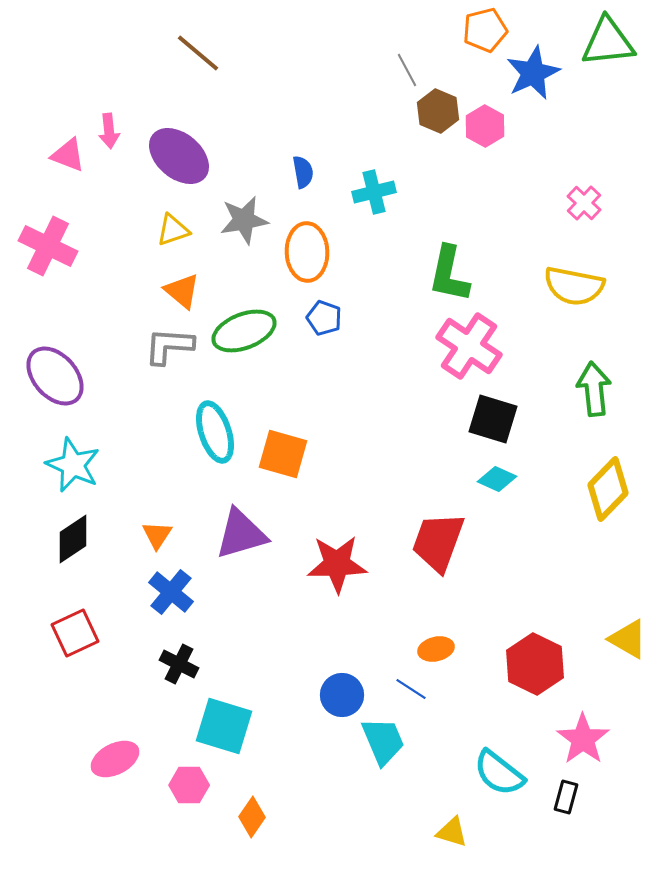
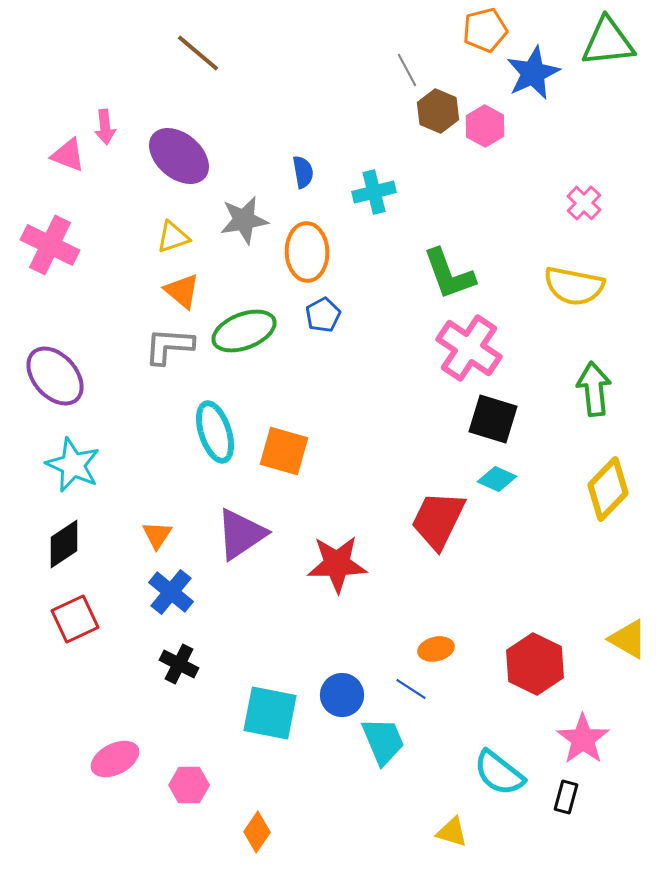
pink arrow at (109, 131): moved 4 px left, 4 px up
yellow triangle at (173, 230): moved 7 px down
pink cross at (48, 246): moved 2 px right, 1 px up
green L-shape at (449, 274): rotated 32 degrees counterclockwise
blue pentagon at (324, 318): moved 1 px left, 3 px up; rotated 24 degrees clockwise
pink cross at (469, 346): moved 2 px down
orange square at (283, 454): moved 1 px right, 3 px up
purple triangle at (241, 534): rotated 18 degrees counterclockwise
black diamond at (73, 539): moved 9 px left, 5 px down
red trapezoid at (438, 542): moved 22 px up; rotated 6 degrees clockwise
red square at (75, 633): moved 14 px up
cyan square at (224, 726): moved 46 px right, 13 px up; rotated 6 degrees counterclockwise
orange diamond at (252, 817): moved 5 px right, 15 px down
